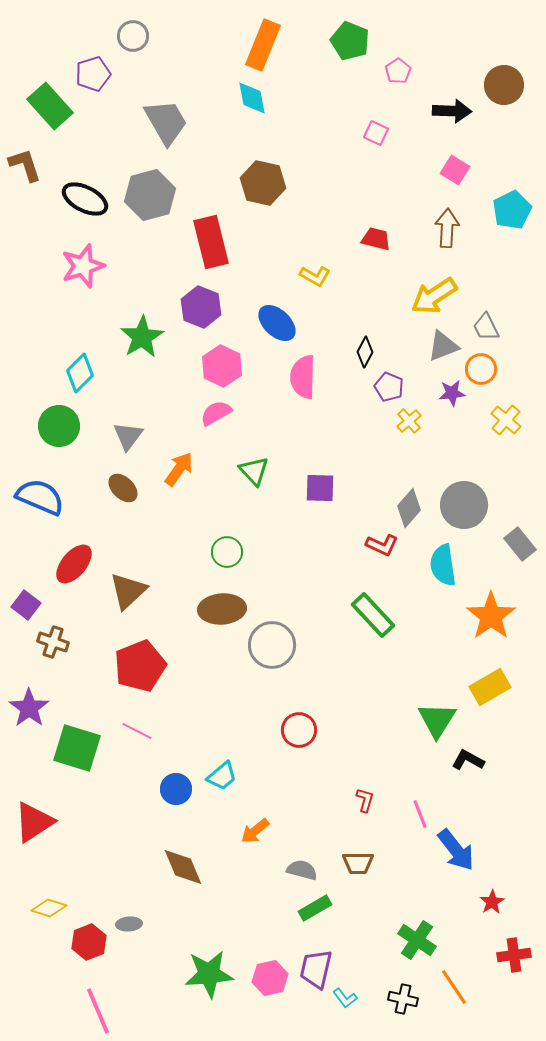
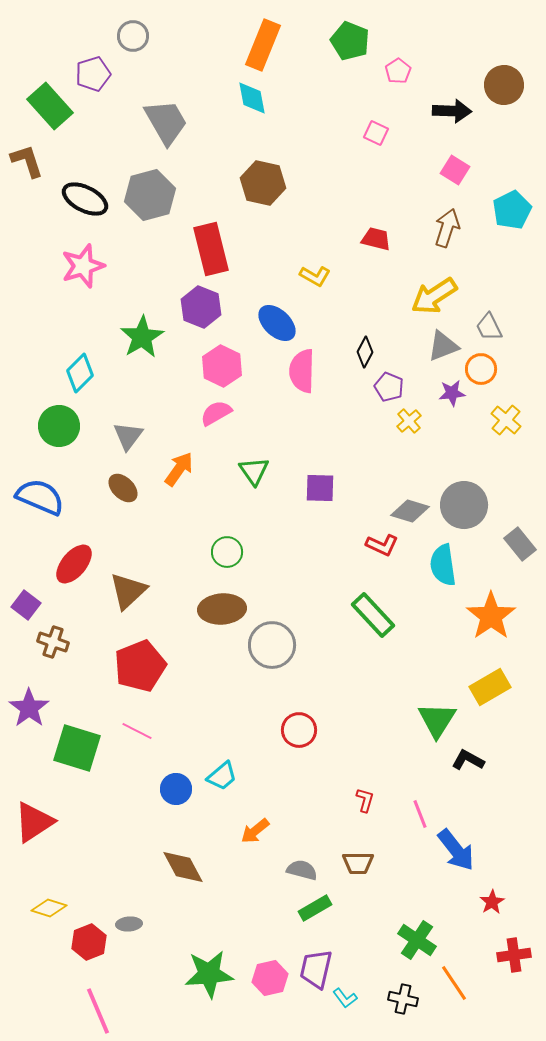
brown L-shape at (25, 165): moved 2 px right, 4 px up
brown arrow at (447, 228): rotated 15 degrees clockwise
red rectangle at (211, 242): moved 7 px down
gray trapezoid at (486, 327): moved 3 px right
pink semicircle at (303, 377): moved 1 px left, 6 px up
green triangle at (254, 471): rotated 8 degrees clockwise
gray diamond at (409, 508): moved 1 px right, 3 px down; rotated 66 degrees clockwise
brown diamond at (183, 867): rotated 6 degrees counterclockwise
orange line at (454, 987): moved 4 px up
